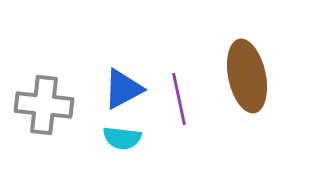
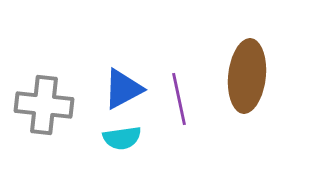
brown ellipse: rotated 18 degrees clockwise
cyan semicircle: rotated 15 degrees counterclockwise
